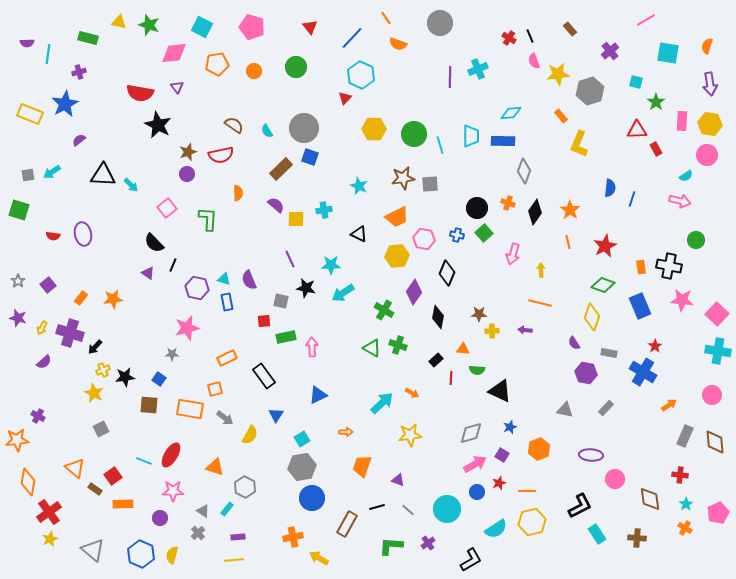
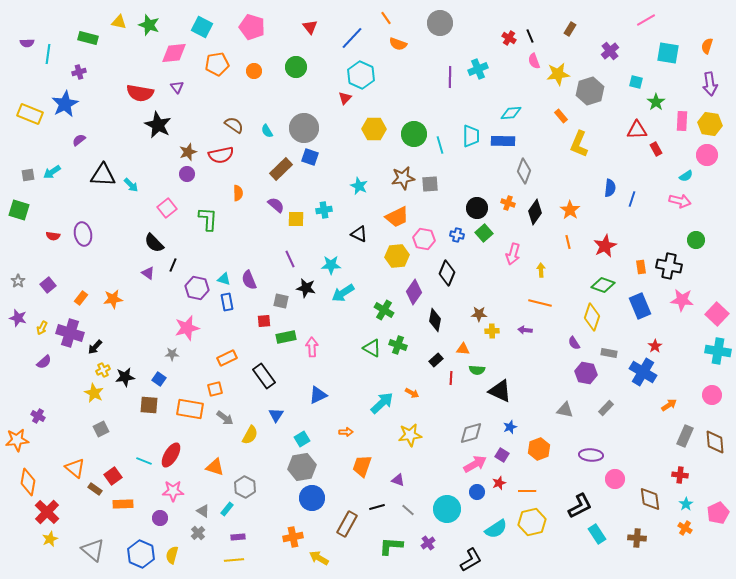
brown rectangle at (570, 29): rotated 72 degrees clockwise
black diamond at (438, 317): moved 3 px left, 3 px down
red cross at (49, 512): moved 2 px left; rotated 10 degrees counterclockwise
